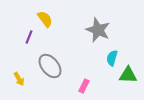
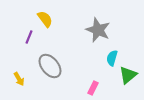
green triangle: rotated 42 degrees counterclockwise
pink rectangle: moved 9 px right, 2 px down
